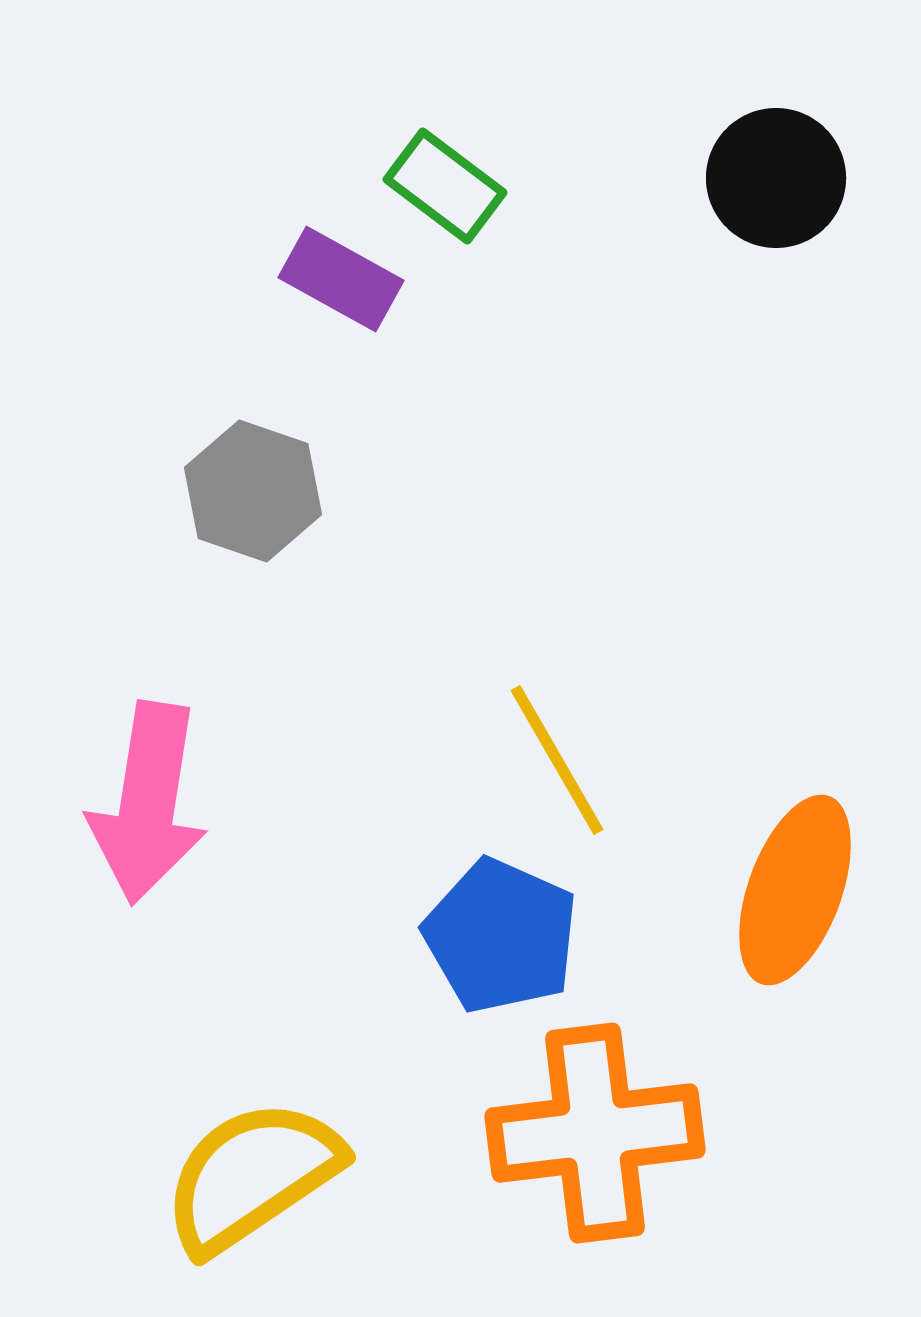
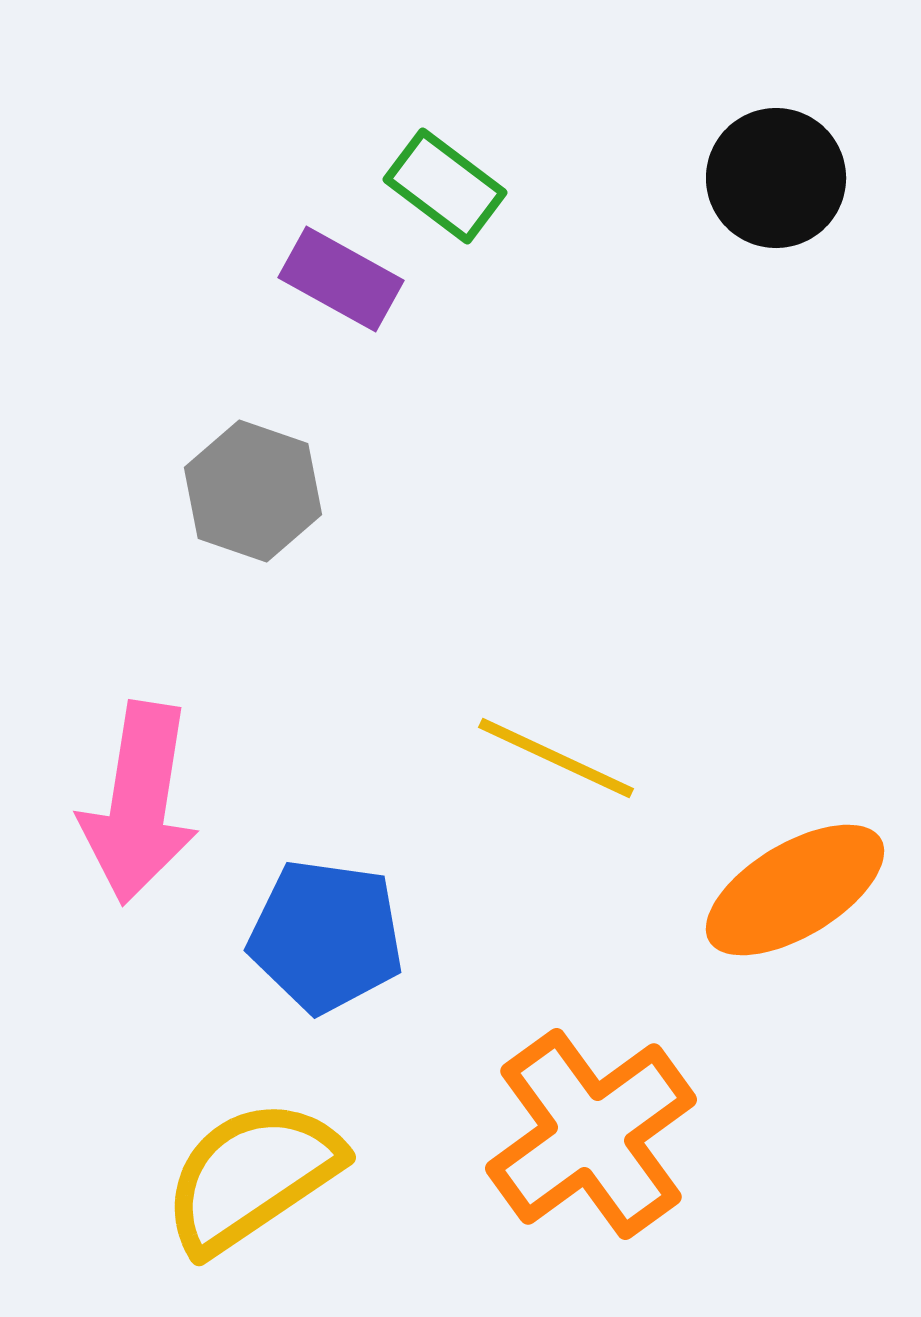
yellow line: moved 1 px left, 2 px up; rotated 35 degrees counterclockwise
pink arrow: moved 9 px left
orange ellipse: rotated 39 degrees clockwise
blue pentagon: moved 175 px left; rotated 16 degrees counterclockwise
orange cross: moved 4 px left, 1 px down; rotated 29 degrees counterclockwise
